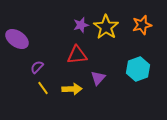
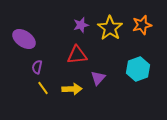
yellow star: moved 4 px right, 1 px down
purple ellipse: moved 7 px right
purple semicircle: rotated 32 degrees counterclockwise
